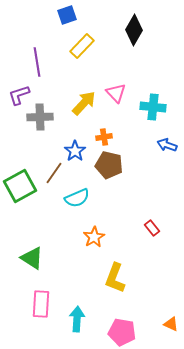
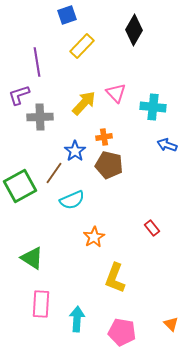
cyan semicircle: moved 5 px left, 2 px down
orange triangle: rotated 21 degrees clockwise
